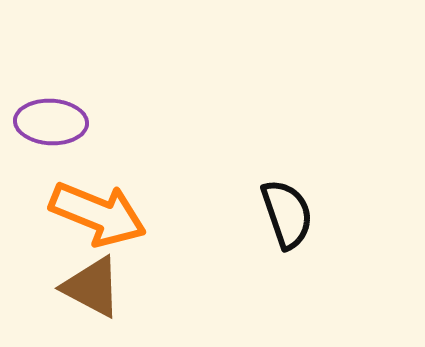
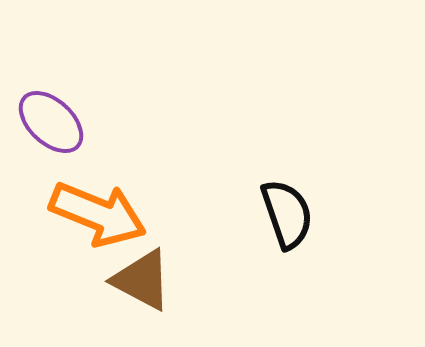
purple ellipse: rotated 40 degrees clockwise
brown triangle: moved 50 px right, 7 px up
